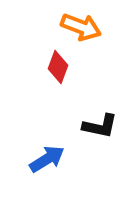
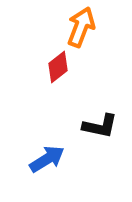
orange arrow: rotated 90 degrees counterclockwise
red diamond: rotated 32 degrees clockwise
